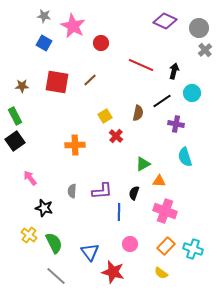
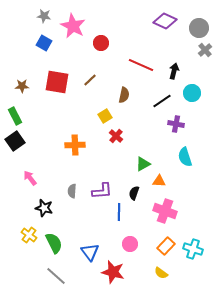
brown semicircle: moved 14 px left, 18 px up
